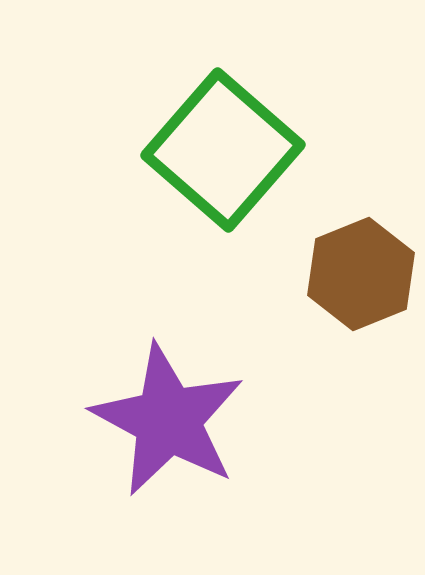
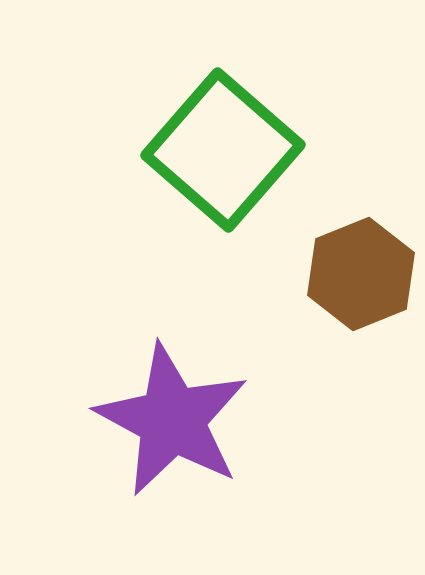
purple star: moved 4 px right
